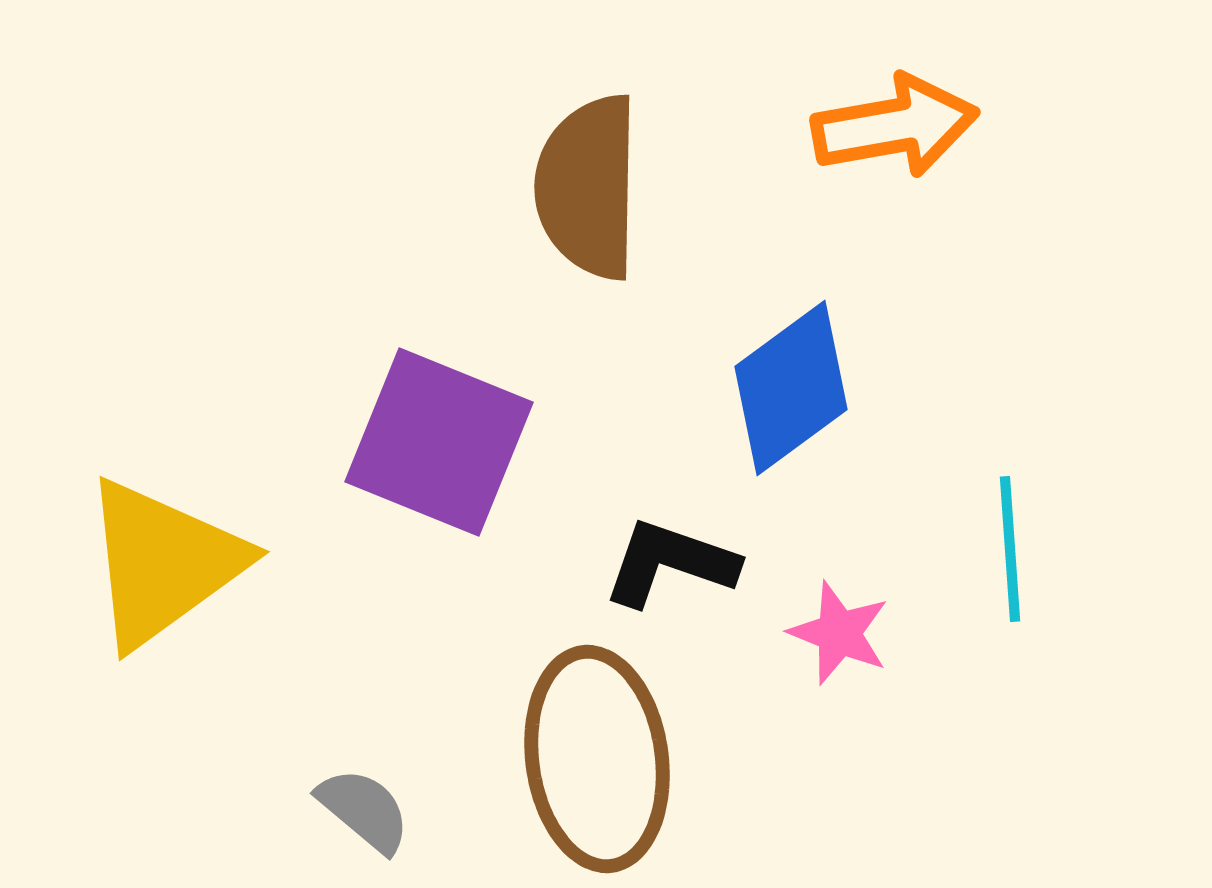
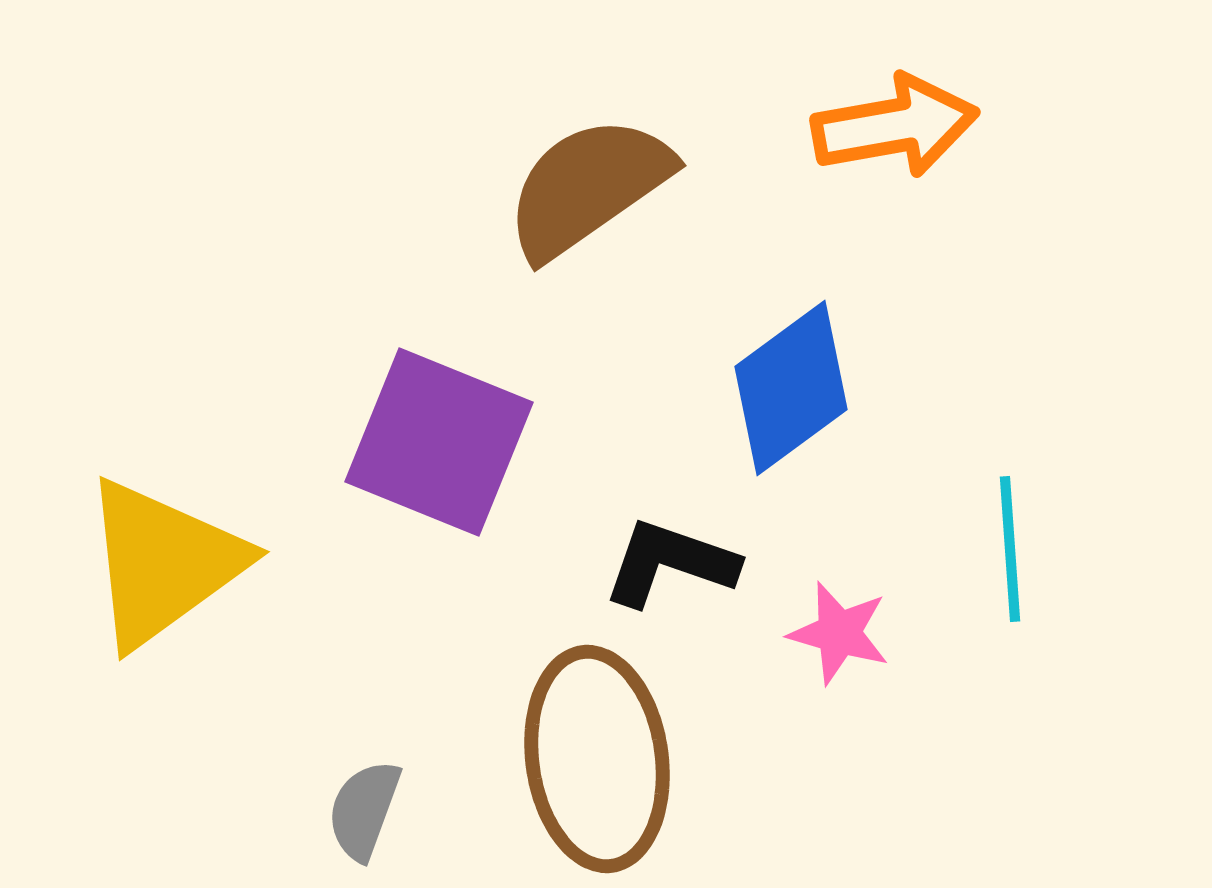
brown semicircle: rotated 54 degrees clockwise
pink star: rotated 6 degrees counterclockwise
gray semicircle: rotated 110 degrees counterclockwise
